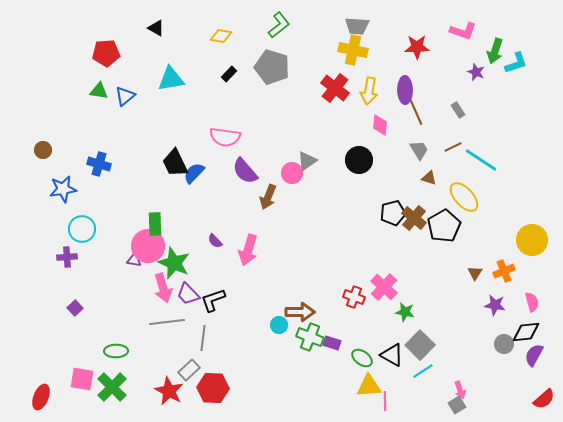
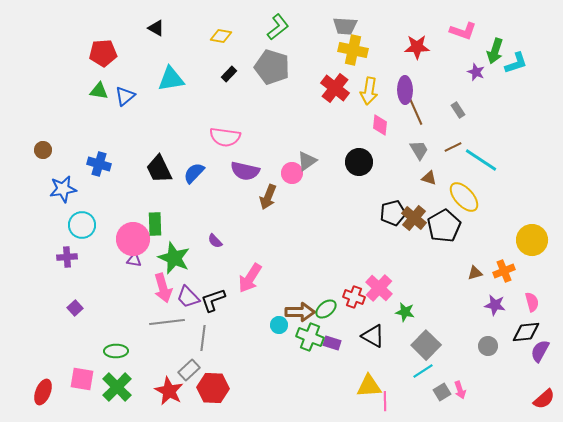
green L-shape at (279, 25): moved 1 px left, 2 px down
gray trapezoid at (357, 26): moved 12 px left
red pentagon at (106, 53): moved 3 px left
black circle at (359, 160): moved 2 px down
black trapezoid at (175, 163): moved 16 px left, 6 px down
purple semicircle at (245, 171): rotated 36 degrees counterclockwise
cyan circle at (82, 229): moved 4 px up
pink circle at (148, 246): moved 15 px left, 7 px up
pink arrow at (248, 250): moved 2 px right, 28 px down; rotated 16 degrees clockwise
green star at (174, 263): moved 5 px up
brown triangle at (475, 273): rotated 42 degrees clockwise
pink cross at (384, 287): moved 5 px left, 1 px down
purple trapezoid at (188, 294): moved 3 px down
gray circle at (504, 344): moved 16 px left, 2 px down
gray square at (420, 345): moved 6 px right
black triangle at (392, 355): moved 19 px left, 19 px up
purple semicircle at (534, 355): moved 6 px right, 4 px up
green ellipse at (362, 358): moved 36 px left, 49 px up; rotated 75 degrees counterclockwise
green cross at (112, 387): moved 5 px right
red ellipse at (41, 397): moved 2 px right, 5 px up
gray square at (457, 405): moved 15 px left, 13 px up
